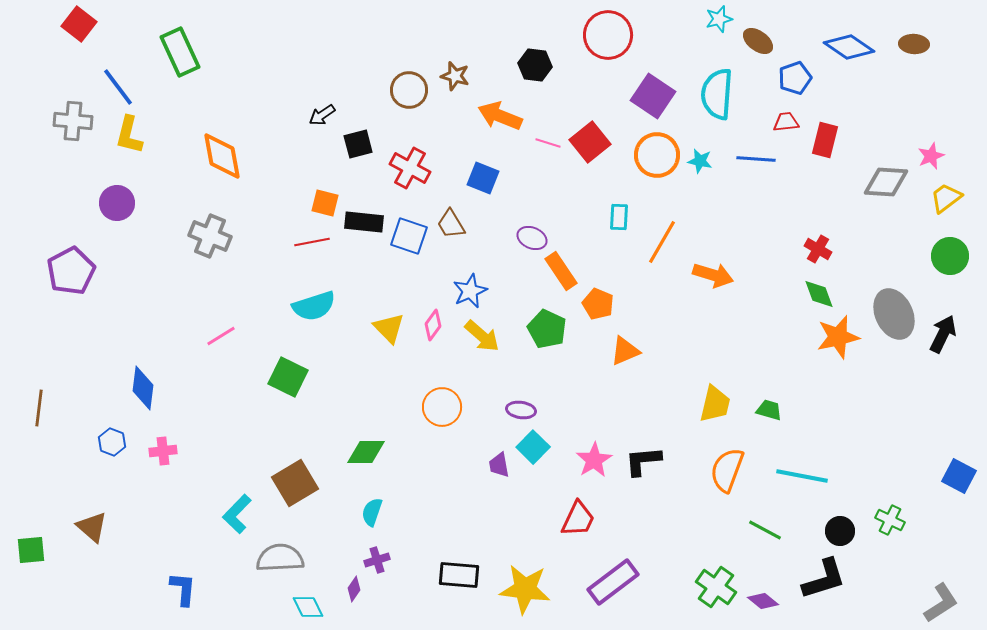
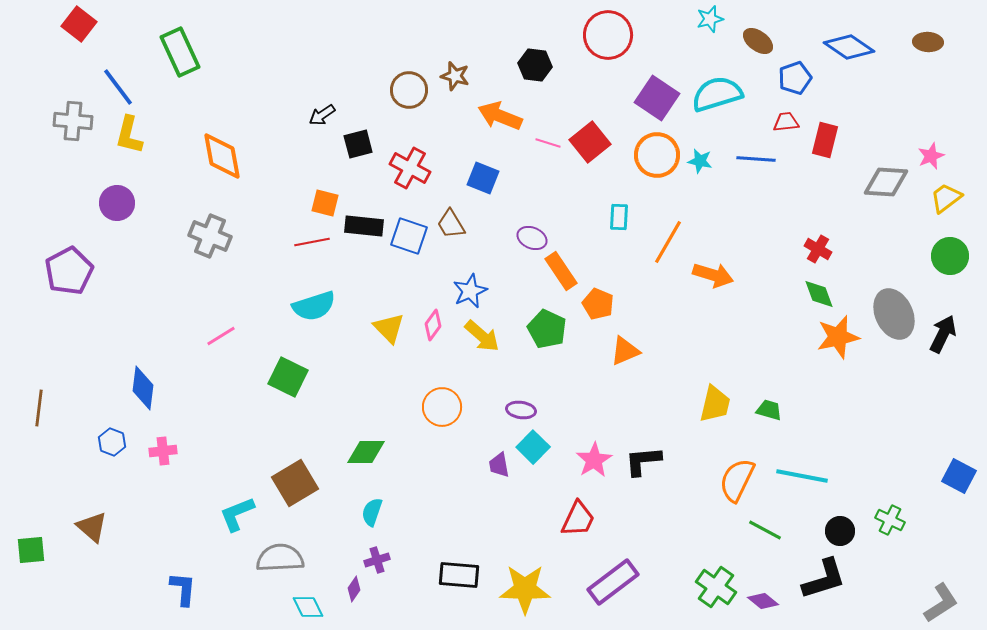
cyan star at (719, 19): moved 9 px left
brown ellipse at (914, 44): moved 14 px right, 2 px up
cyan semicircle at (717, 94): rotated 69 degrees clockwise
purple square at (653, 96): moved 4 px right, 2 px down
black rectangle at (364, 222): moved 4 px down
orange line at (662, 242): moved 6 px right
purple pentagon at (71, 271): moved 2 px left
orange semicircle at (727, 470): moved 10 px right, 10 px down; rotated 6 degrees clockwise
cyan L-shape at (237, 514): rotated 24 degrees clockwise
yellow star at (525, 589): rotated 6 degrees counterclockwise
